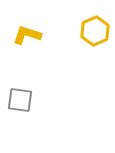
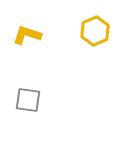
gray square: moved 8 px right
